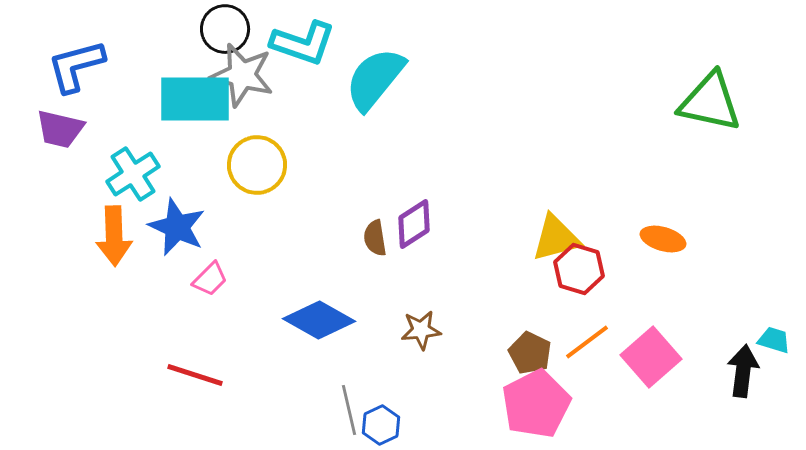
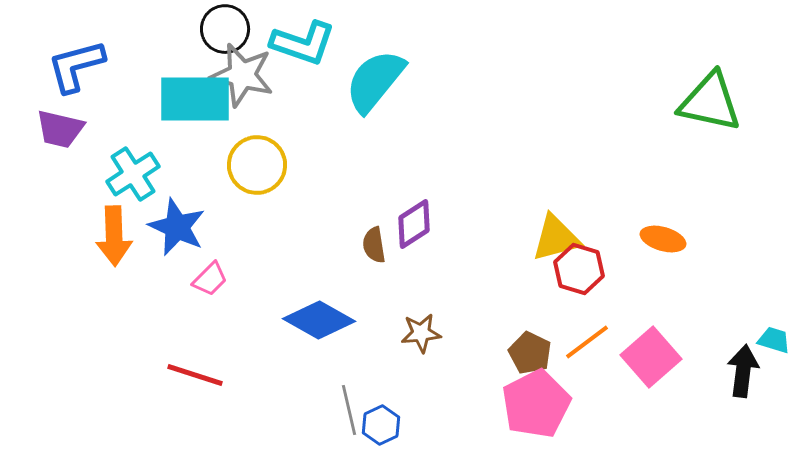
cyan semicircle: moved 2 px down
brown semicircle: moved 1 px left, 7 px down
brown star: moved 3 px down
